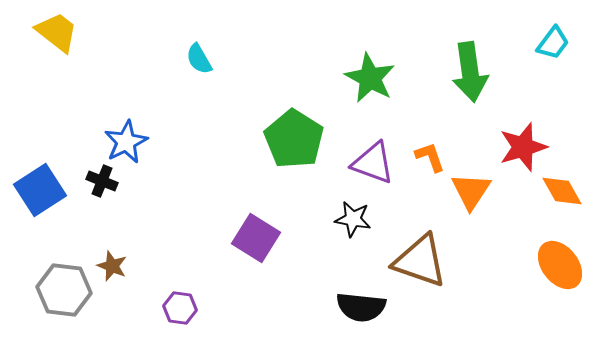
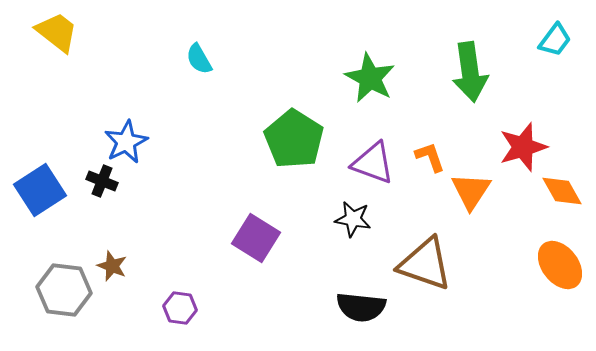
cyan trapezoid: moved 2 px right, 3 px up
brown triangle: moved 5 px right, 3 px down
